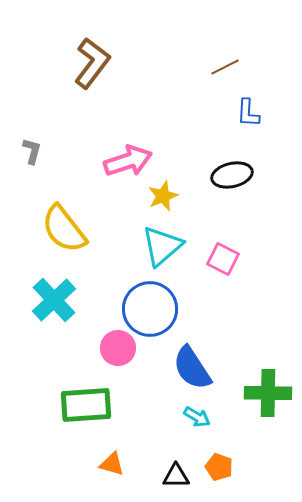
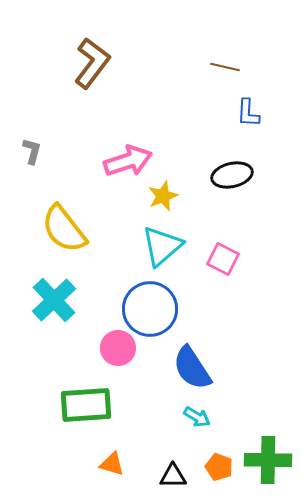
brown line: rotated 40 degrees clockwise
green cross: moved 67 px down
black triangle: moved 3 px left
